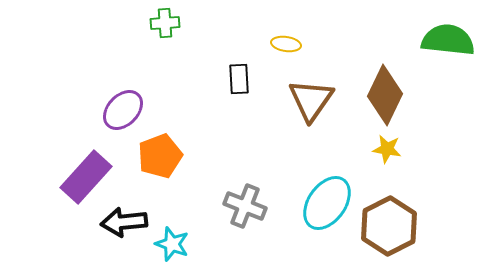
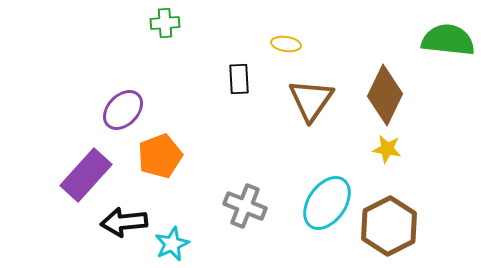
purple rectangle: moved 2 px up
cyan star: rotated 28 degrees clockwise
